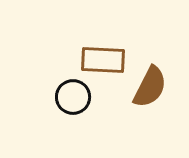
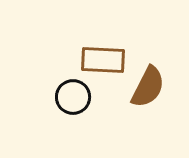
brown semicircle: moved 2 px left
